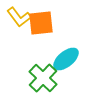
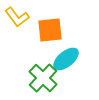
yellow L-shape: moved 2 px left
orange square: moved 9 px right, 7 px down
